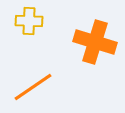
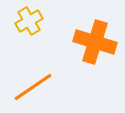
yellow cross: rotated 32 degrees counterclockwise
